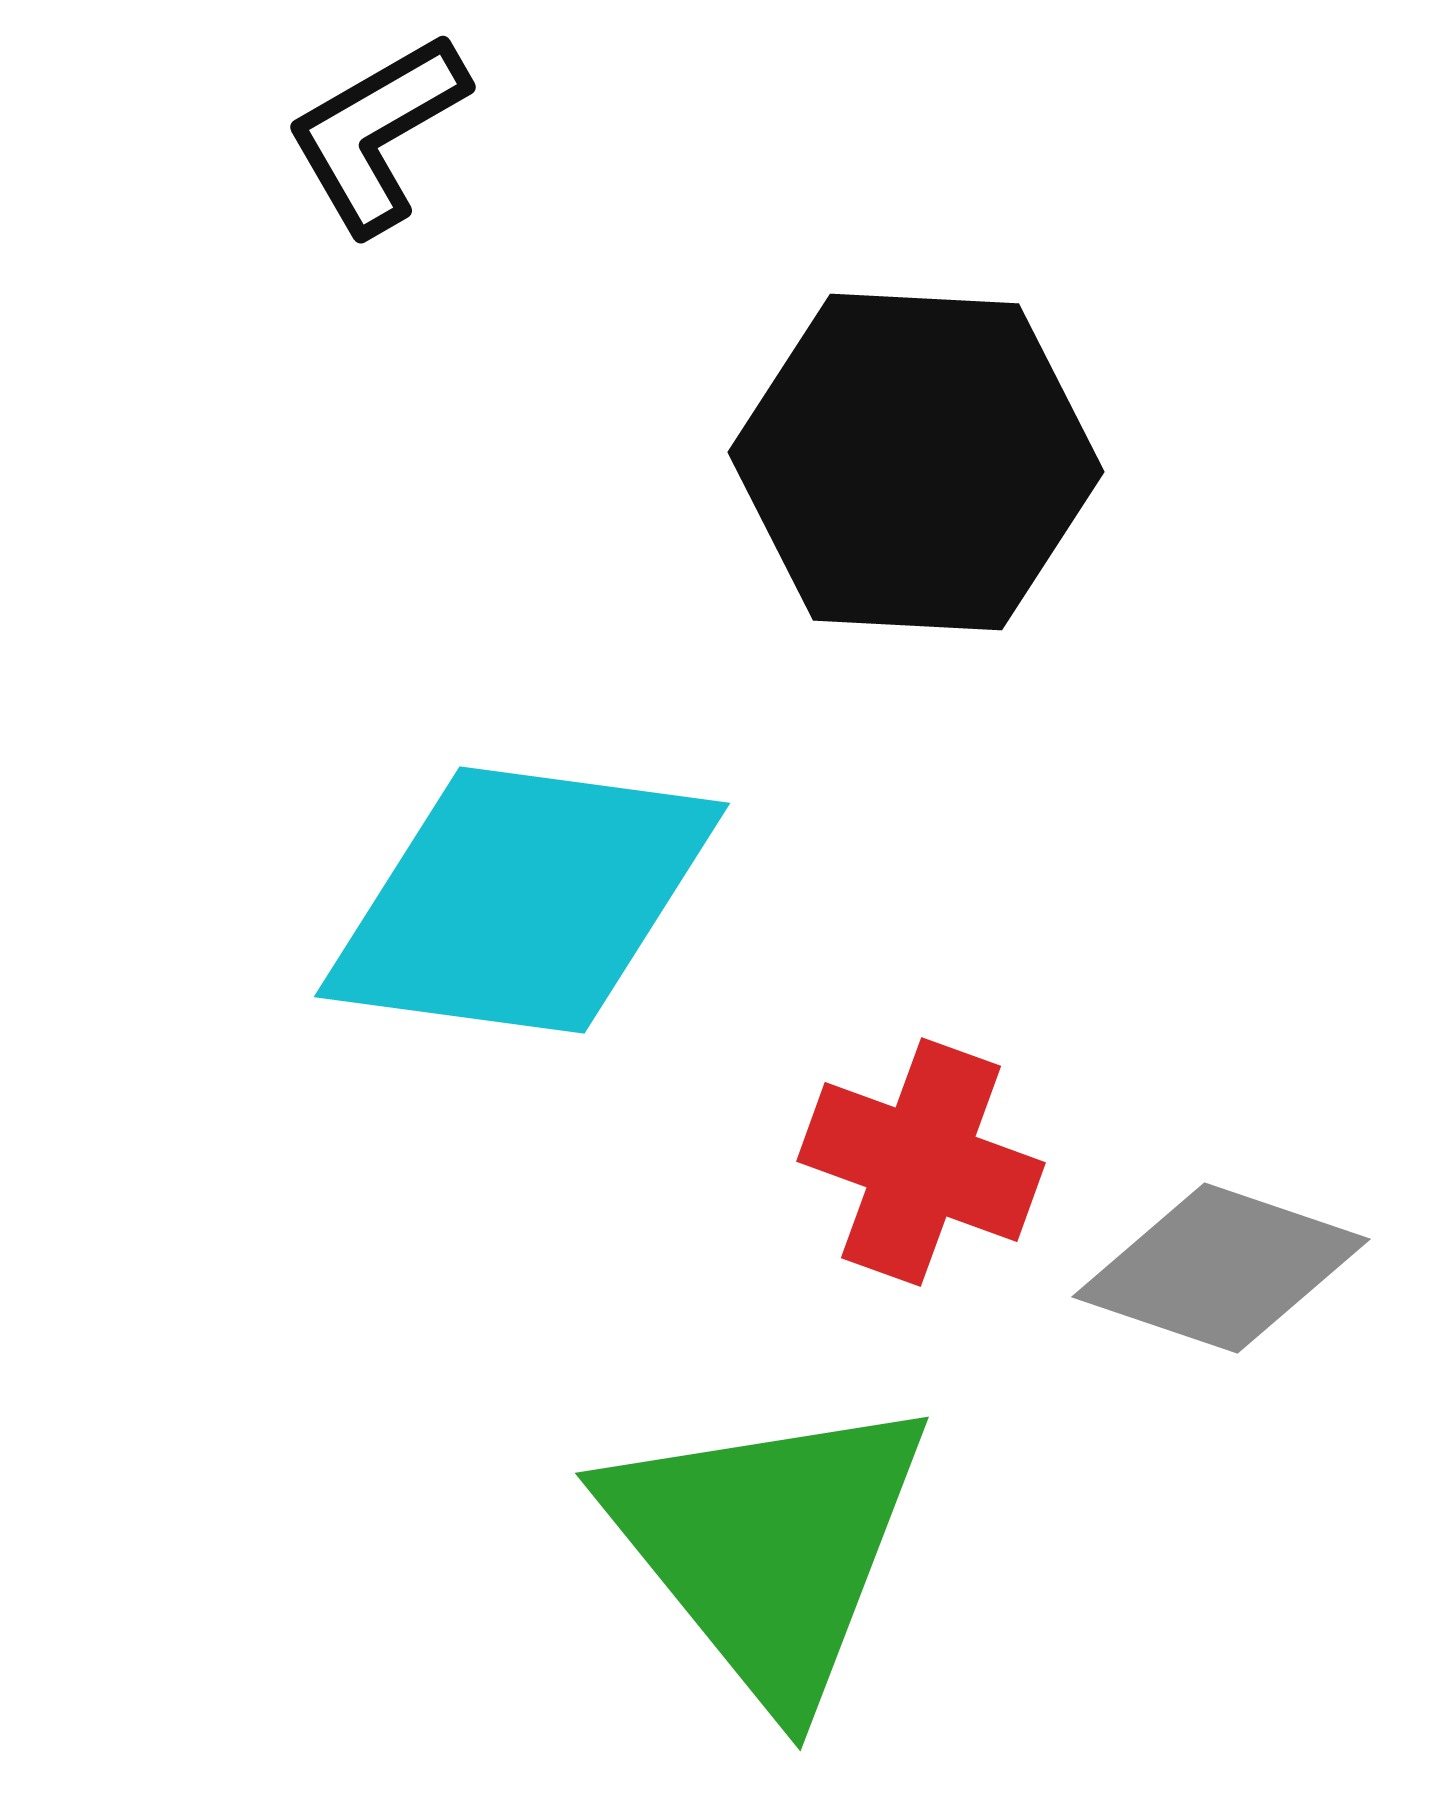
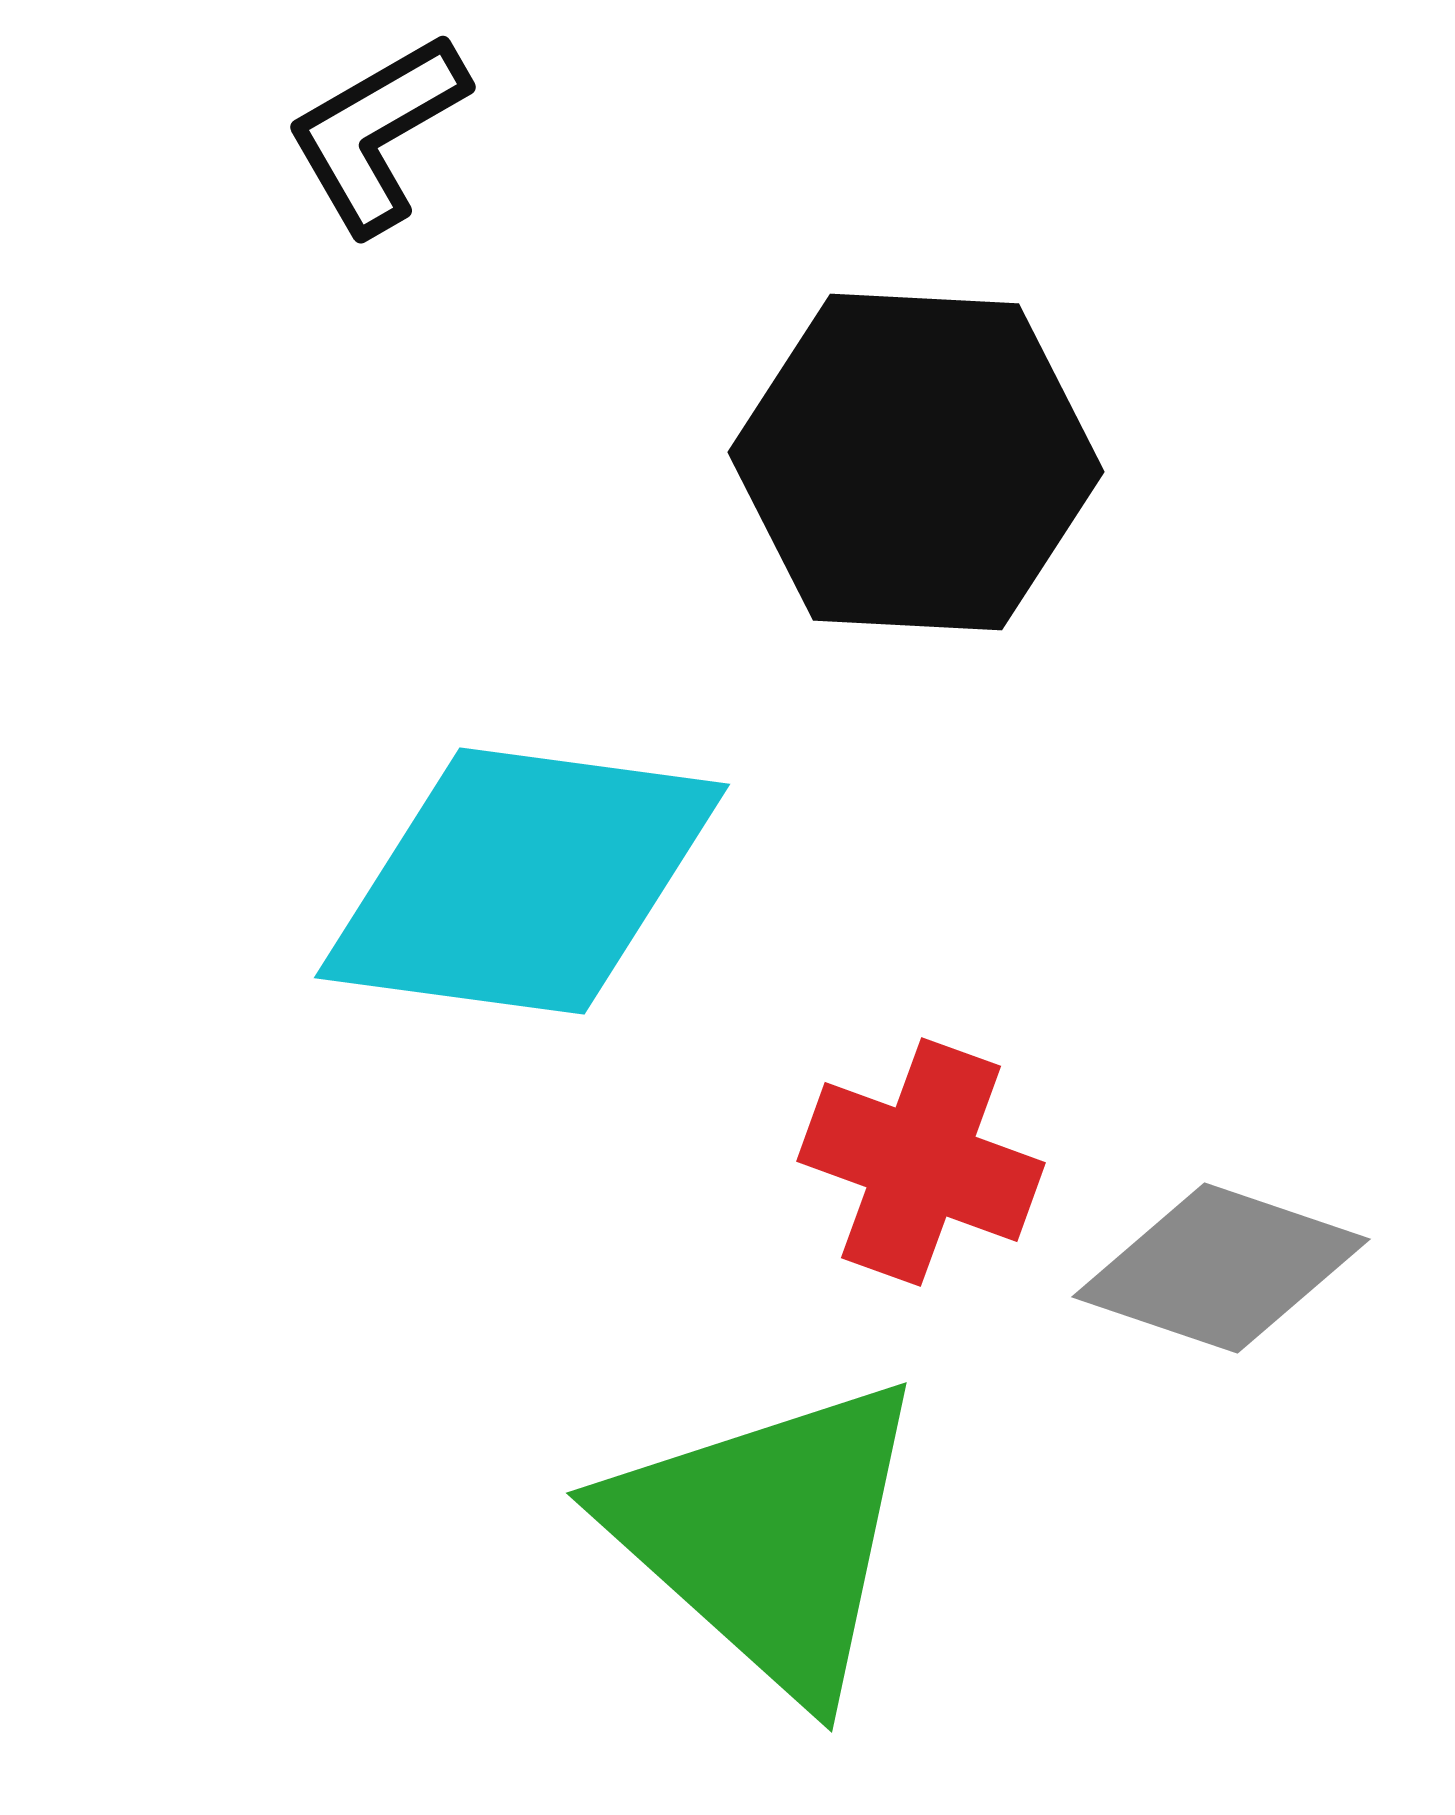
cyan diamond: moved 19 px up
green triangle: moved 11 px up; rotated 9 degrees counterclockwise
